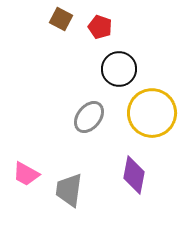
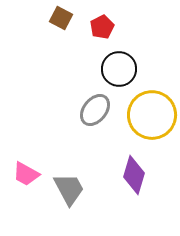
brown square: moved 1 px up
red pentagon: moved 2 px right; rotated 25 degrees clockwise
yellow circle: moved 2 px down
gray ellipse: moved 6 px right, 7 px up
purple diamond: rotated 6 degrees clockwise
gray trapezoid: moved 1 px up; rotated 144 degrees clockwise
